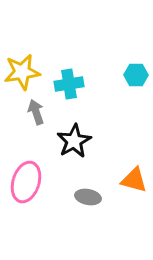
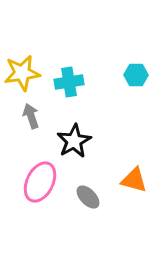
yellow star: moved 1 px down
cyan cross: moved 2 px up
gray arrow: moved 5 px left, 4 px down
pink ellipse: moved 14 px right; rotated 9 degrees clockwise
gray ellipse: rotated 35 degrees clockwise
